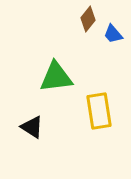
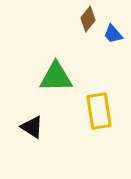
green triangle: rotated 6 degrees clockwise
